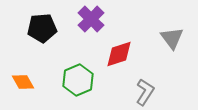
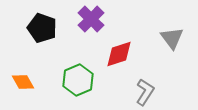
black pentagon: rotated 24 degrees clockwise
